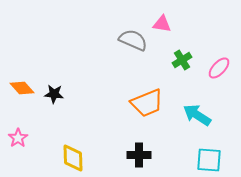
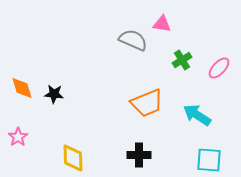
orange diamond: rotated 25 degrees clockwise
pink star: moved 1 px up
